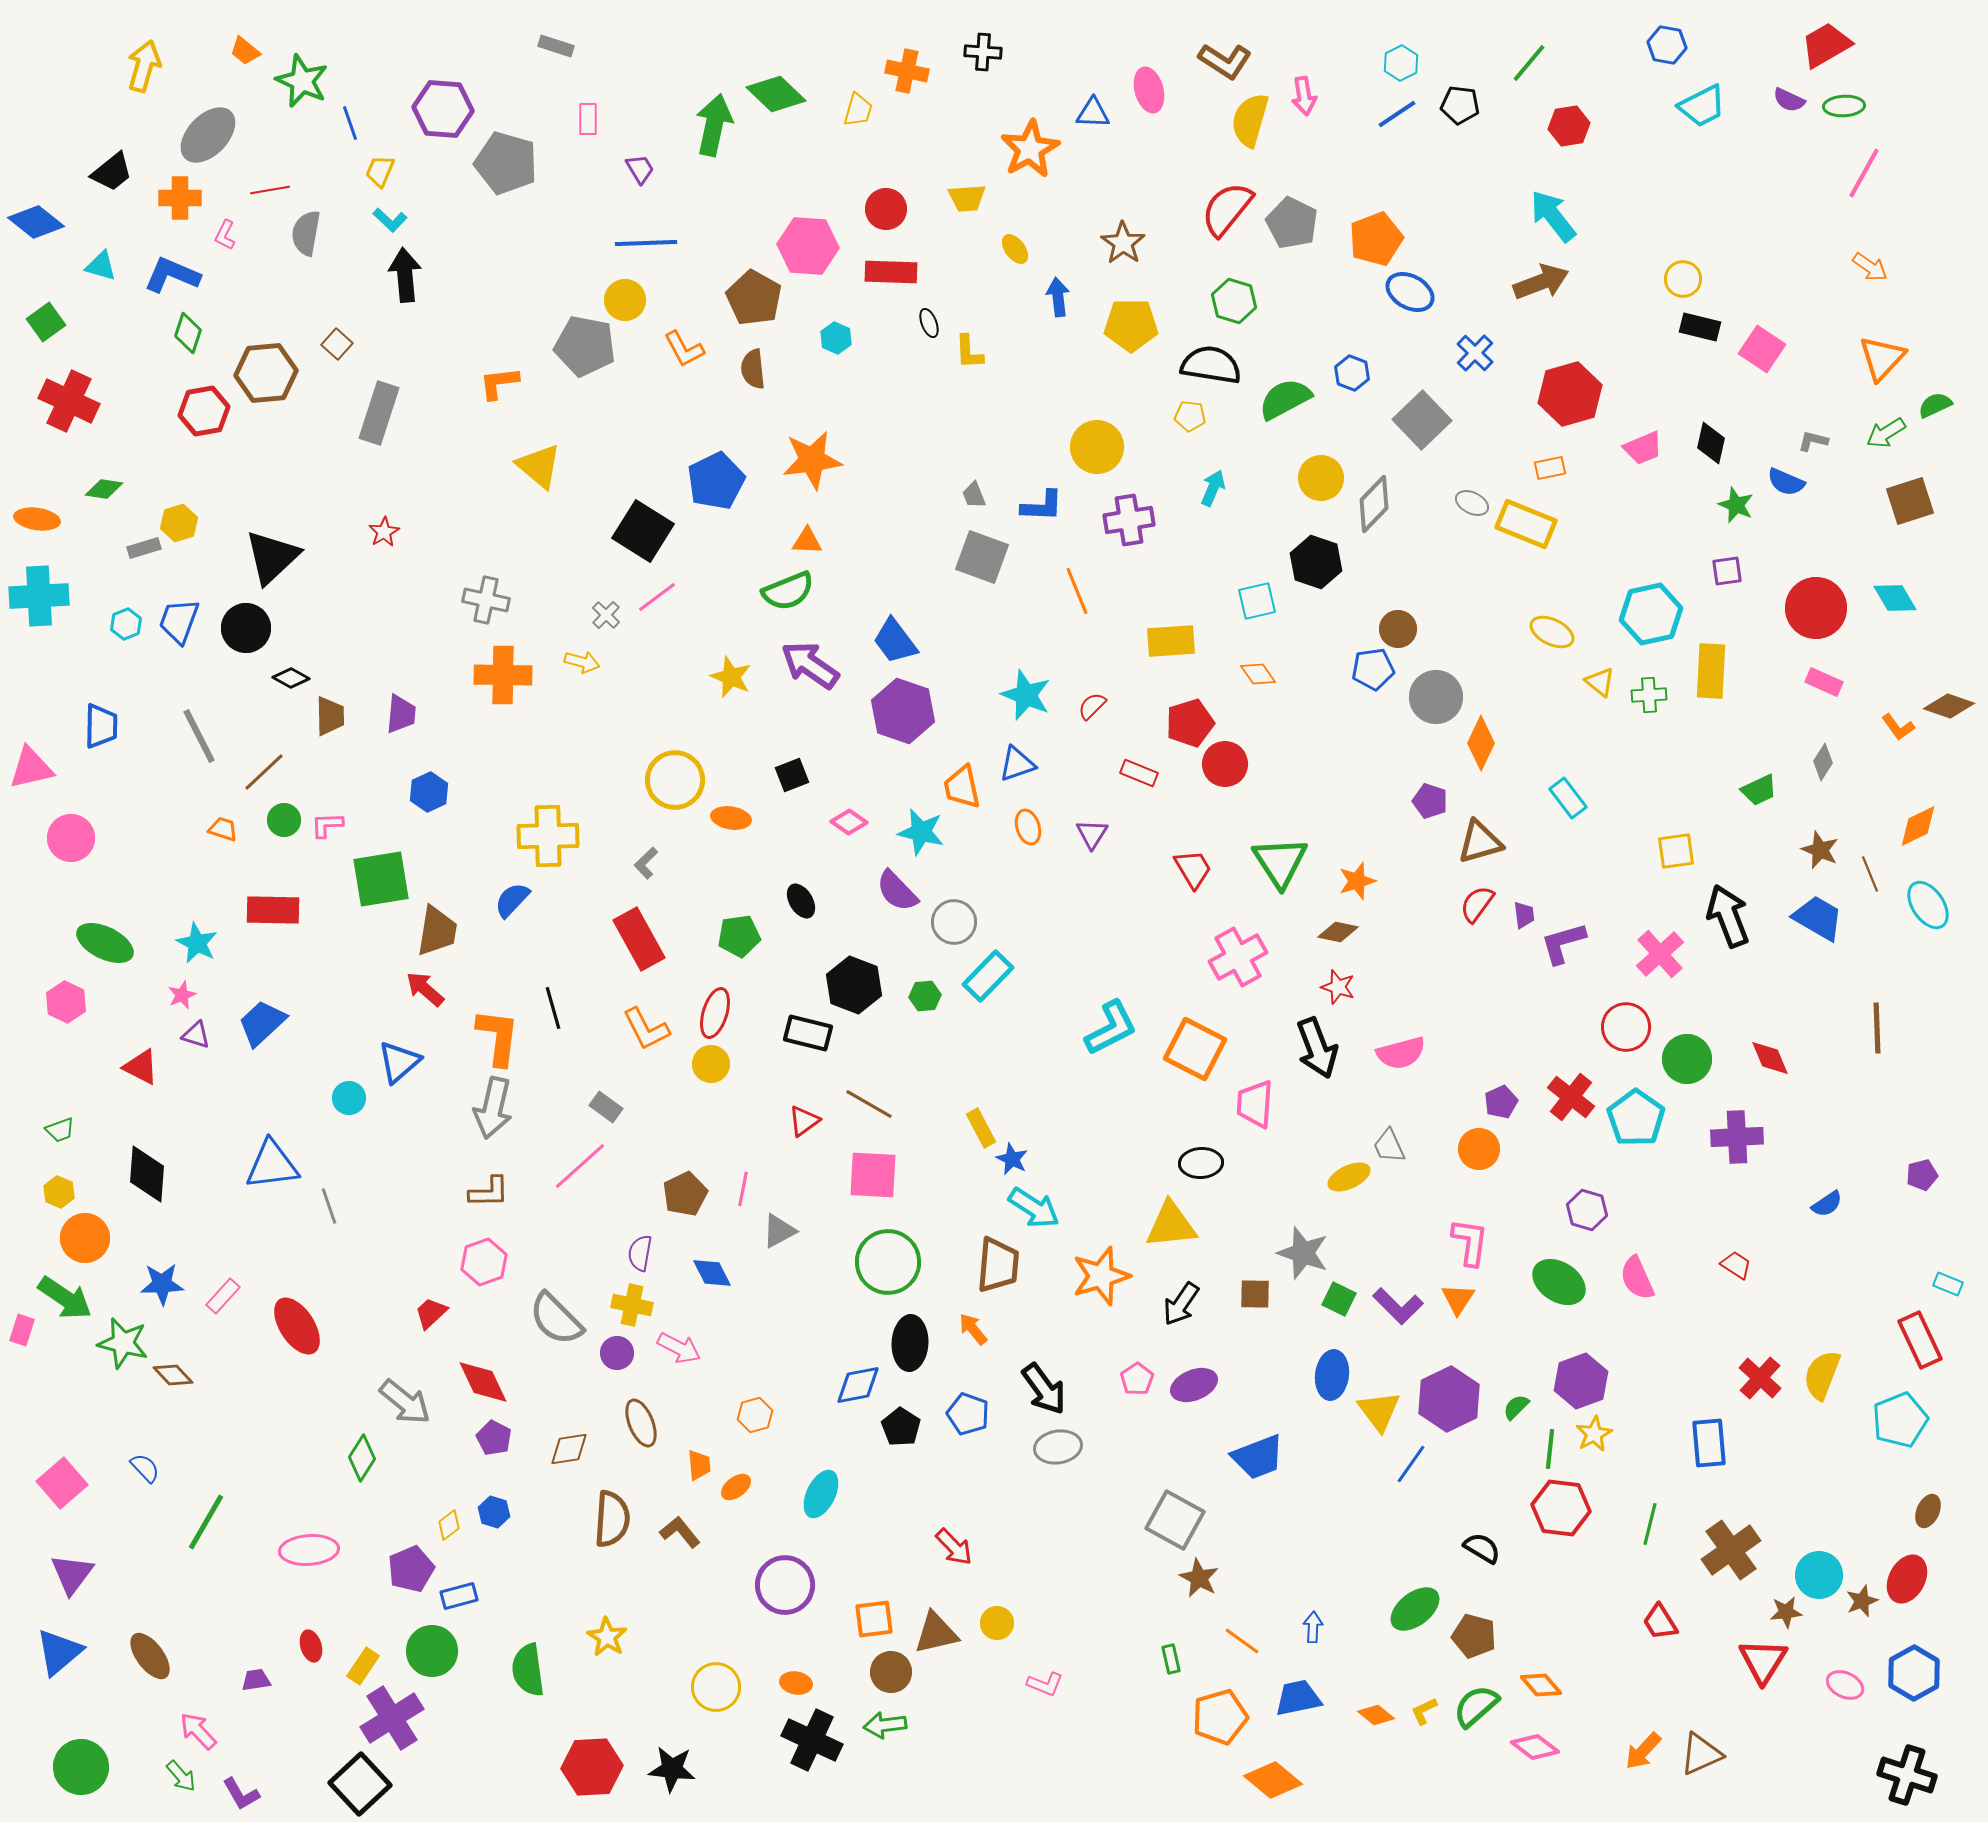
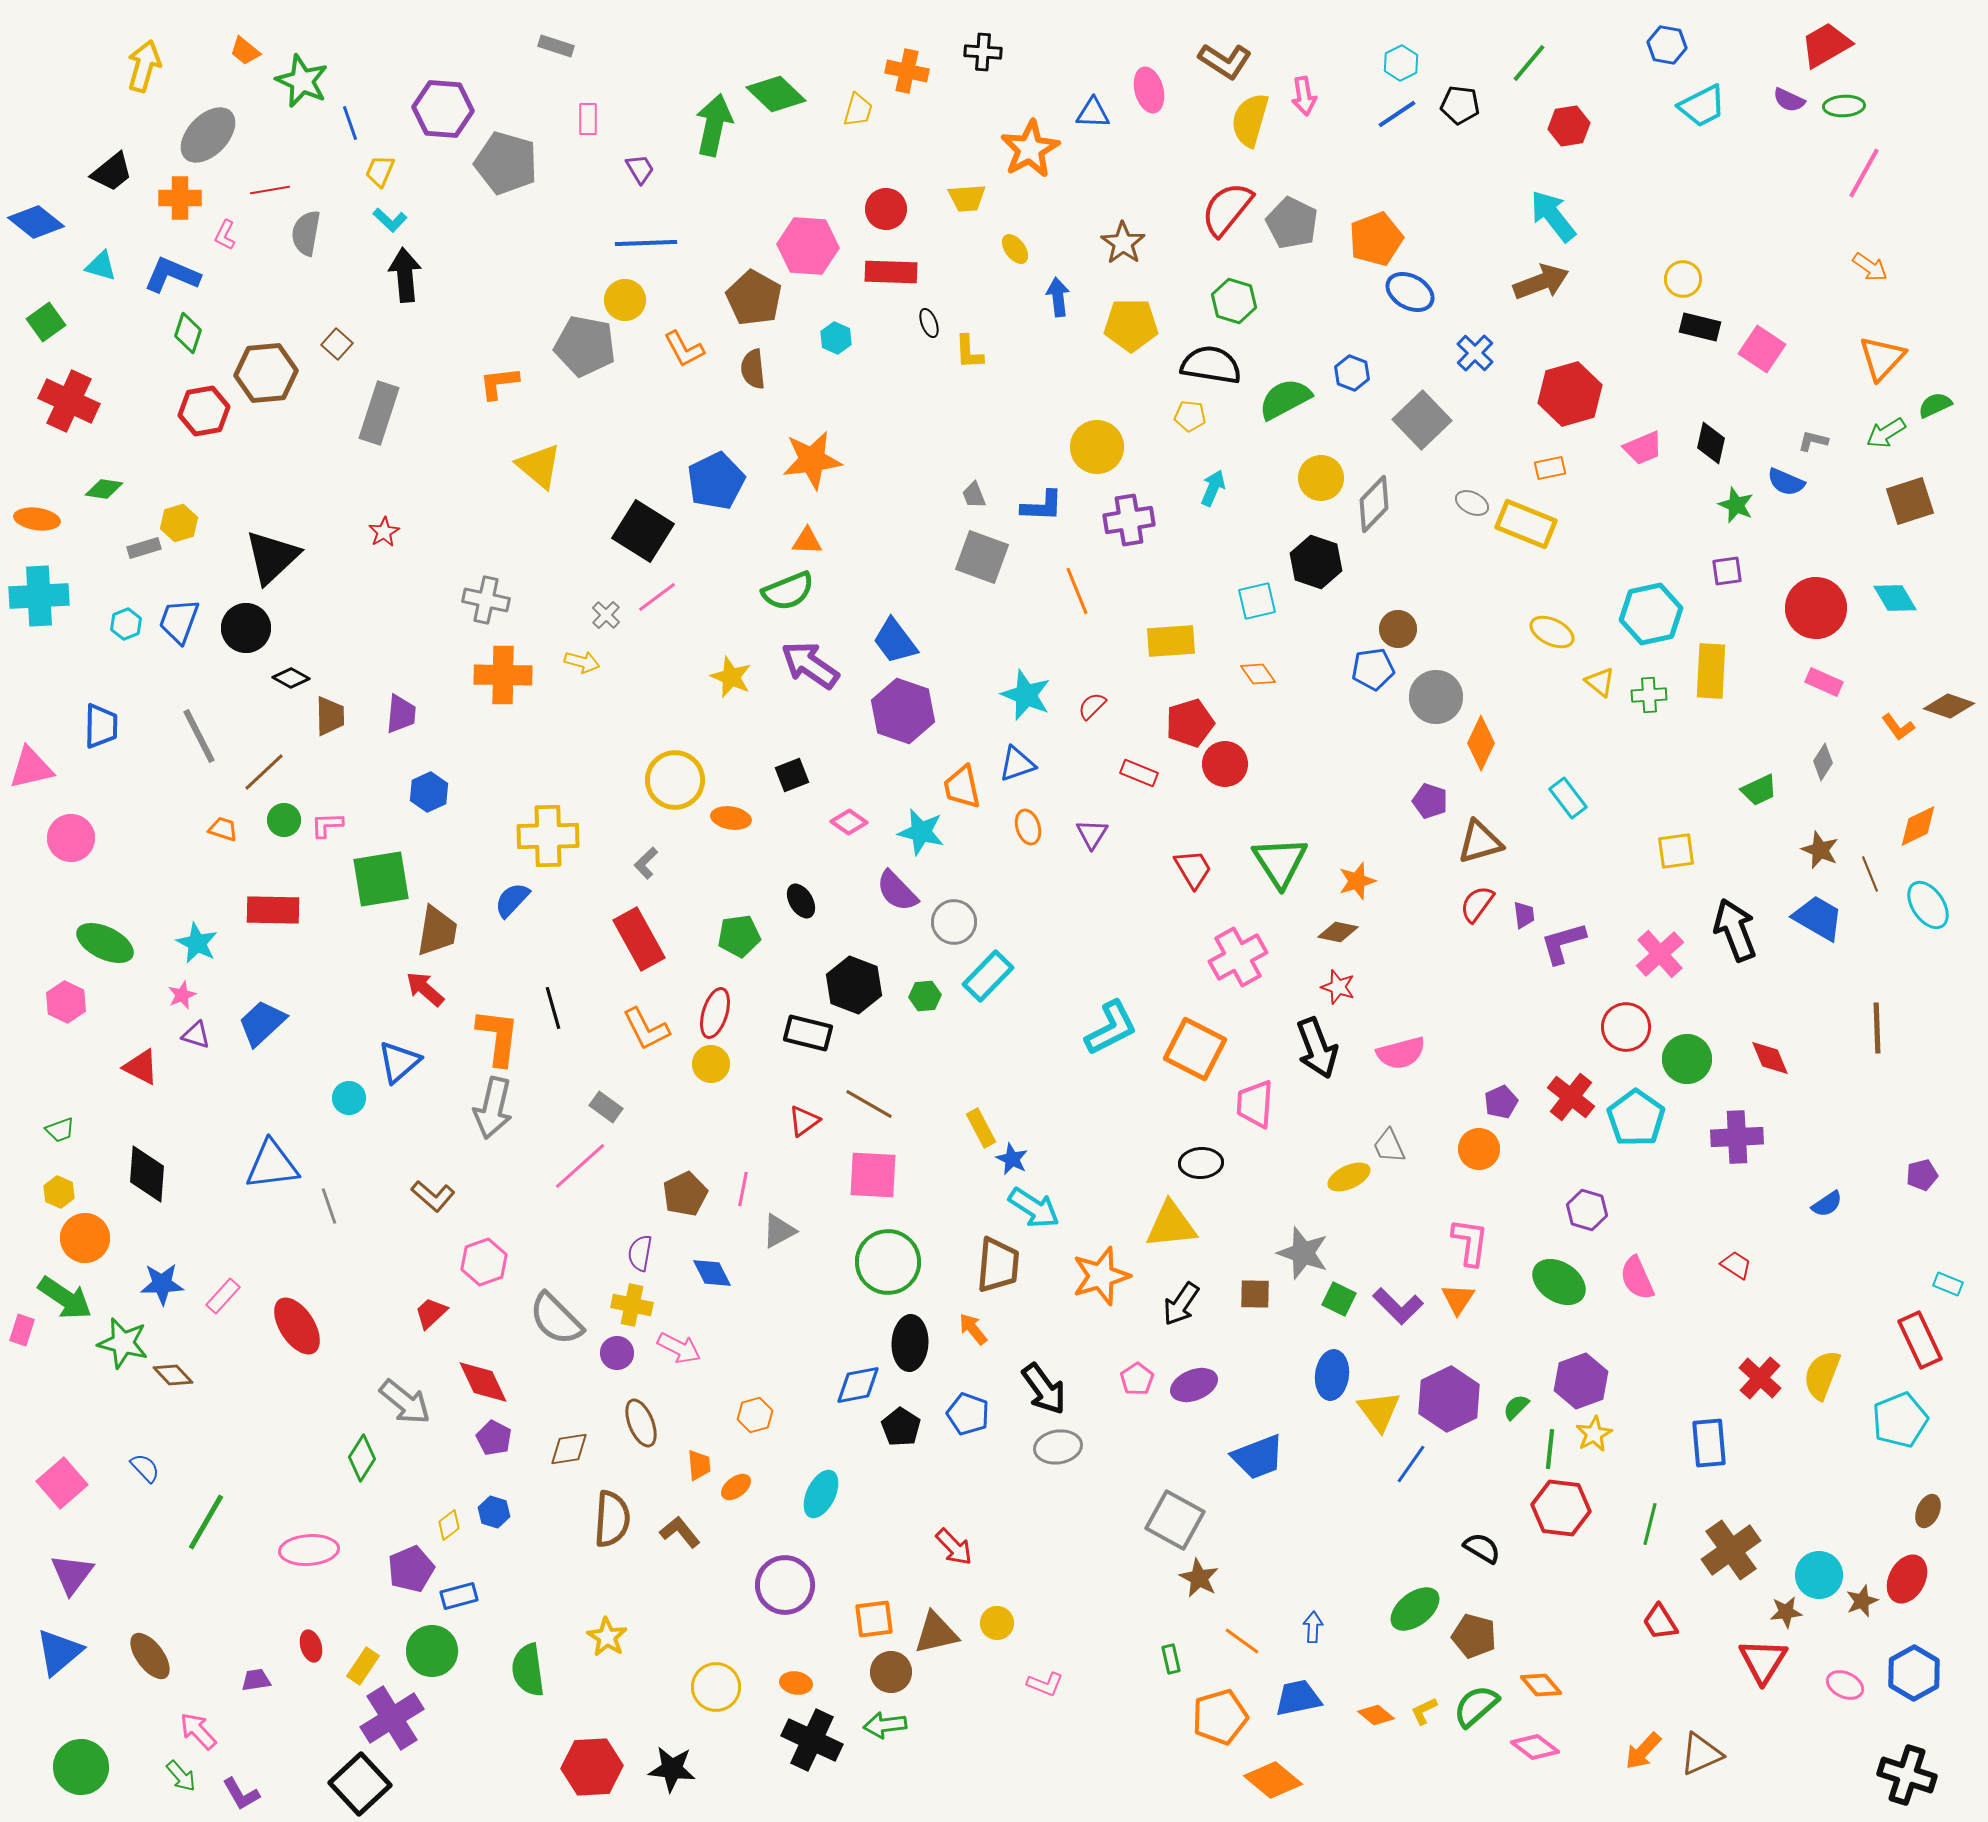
black arrow at (1728, 916): moved 7 px right, 14 px down
brown L-shape at (489, 1192): moved 56 px left, 4 px down; rotated 42 degrees clockwise
